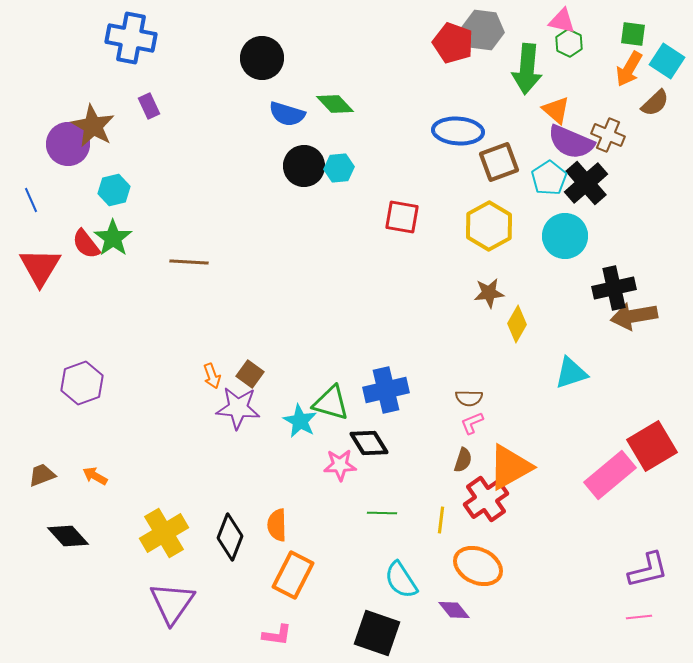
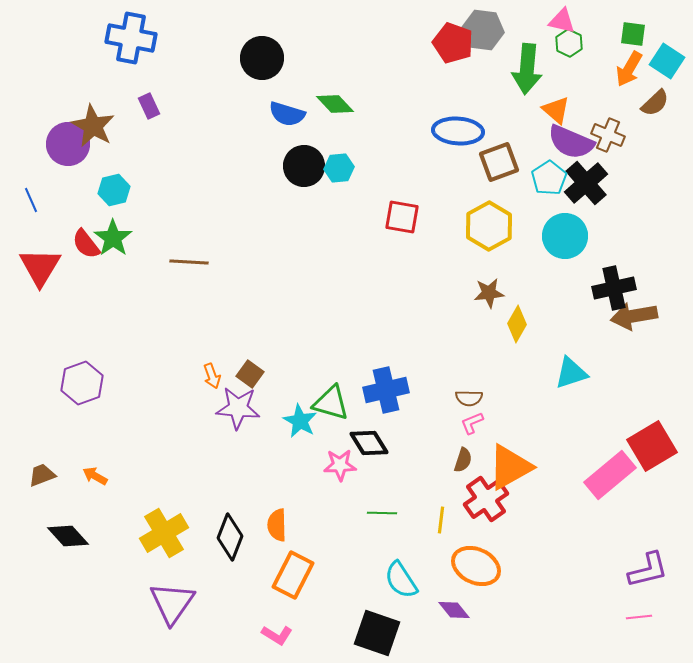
orange ellipse at (478, 566): moved 2 px left
pink L-shape at (277, 635): rotated 24 degrees clockwise
